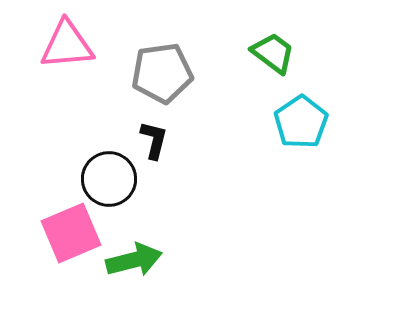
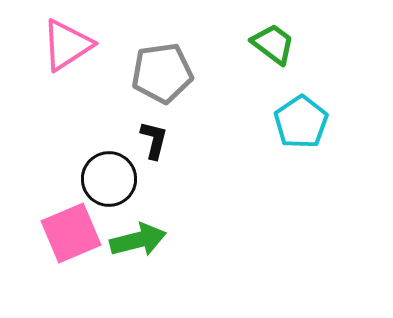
pink triangle: rotated 28 degrees counterclockwise
green trapezoid: moved 9 px up
green arrow: moved 4 px right, 20 px up
